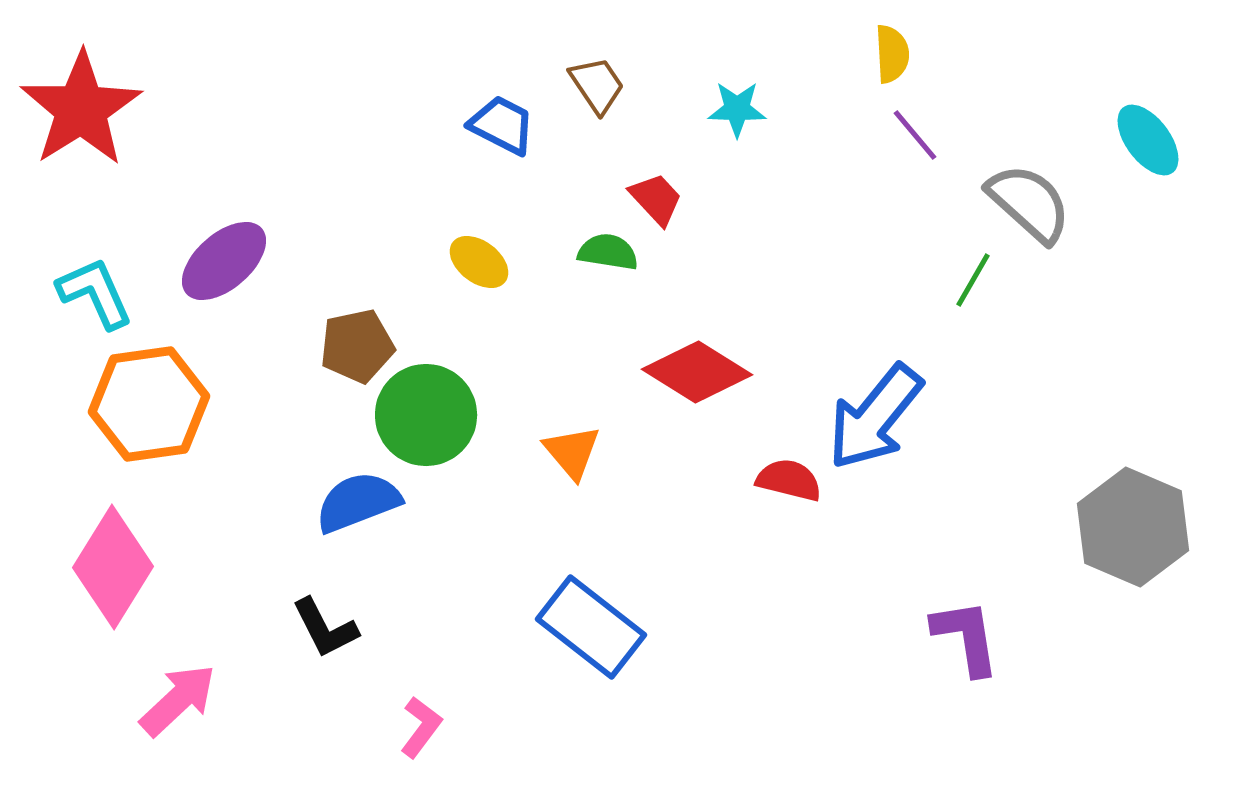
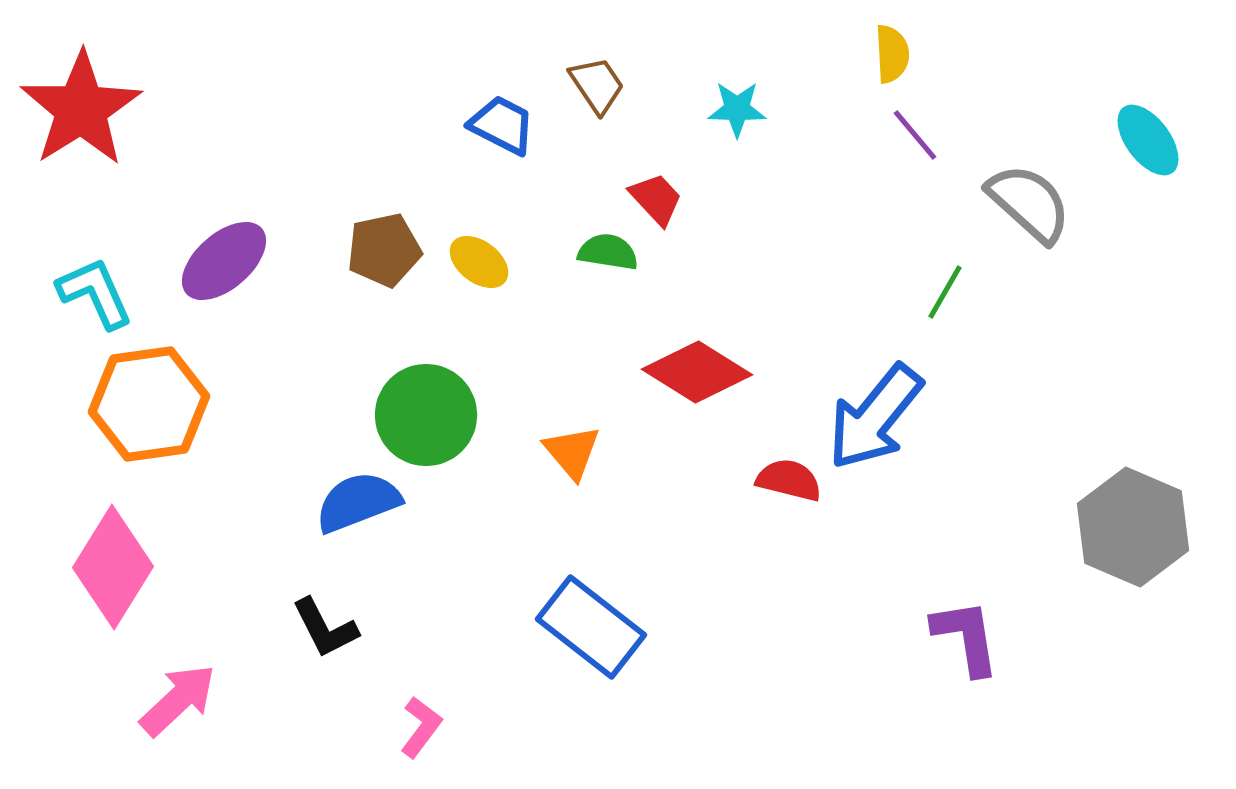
green line: moved 28 px left, 12 px down
brown pentagon: moved 27 px right, 96 px up
